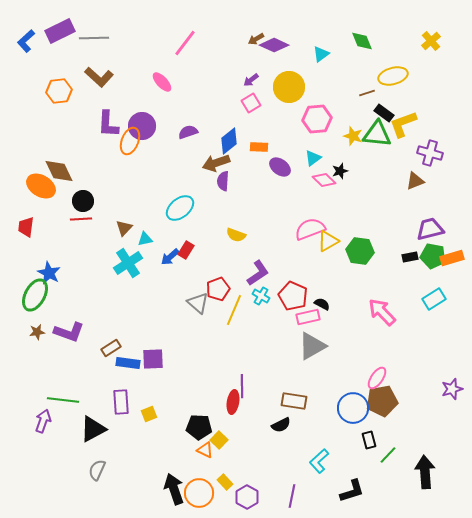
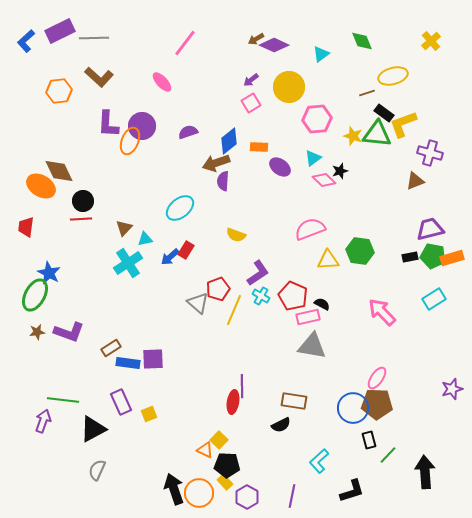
yellow triangle at (328, 241): moved 19 px down; rotated 25 degrees clockwise
gray triangle at (312, 346): rotated 40 degrees clockwise
brown pentagon at (382, 401): moved 5 px left, 3 px down; rotated 12 degrees clockwise
purple rectangle at (121, 402): rotated 20 degrees counterclockwise
black pentagon at (199, 427): moved 28 px right, 38 px down
